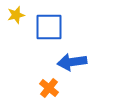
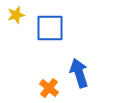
blue square: moved 1 px right, 1 px down
blue arrow: moved 7 px right, 11 px down; rotated 80 degrees clockwise
